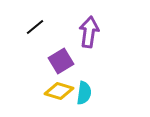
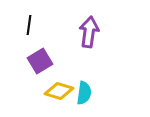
black line: moved 6 px left, 2 px up; rotated 42 degrees counterclockwise
purple square: moved 21 px left
